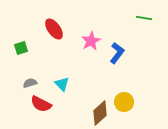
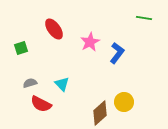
pink star: moved 1 px left, 1 px down
